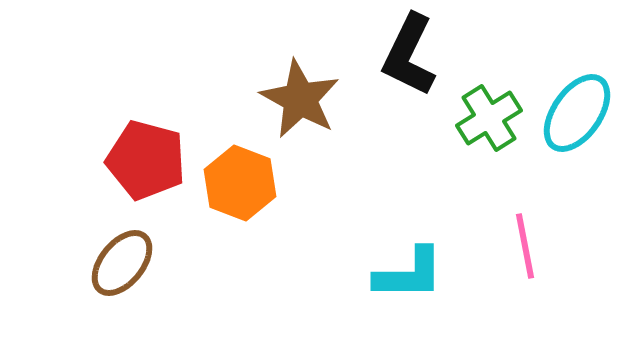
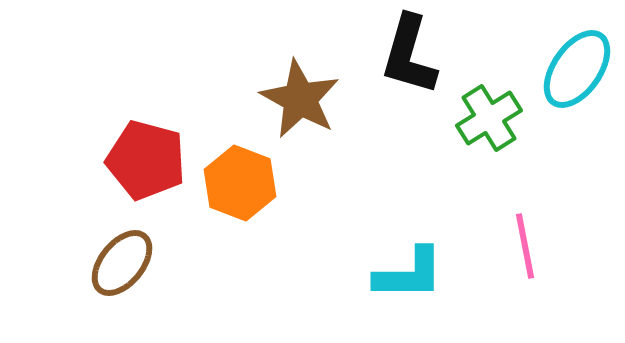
black L-shape: rotated 10 degrees counterclockwise
cyan ellipse: moved 44 px up
